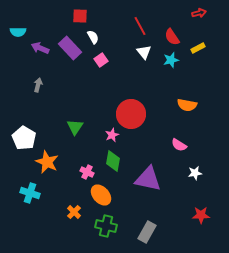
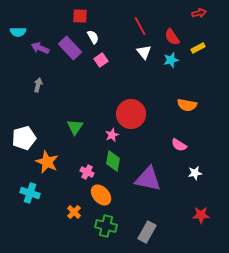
white pentagon: rotated 25 degrees clockwise
